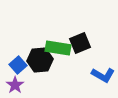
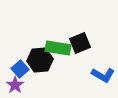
blue square: moved 2 px right, 4 px down
